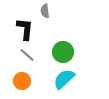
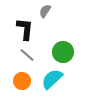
gray semicircle: rotated 40 degrees clockwise
cyan semicircle: moved 12 px left
